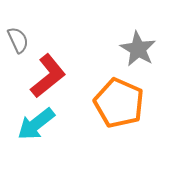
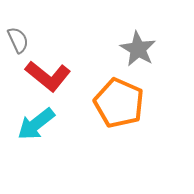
red L-shape: rotated 78 degrees clockwise
